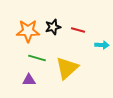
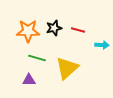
black star: moved 1 px right, 1 px down
